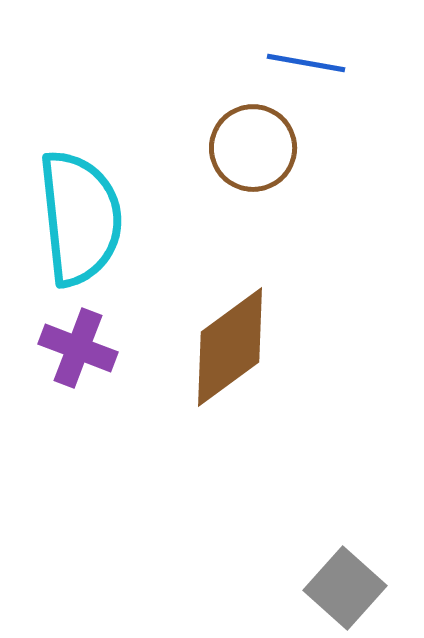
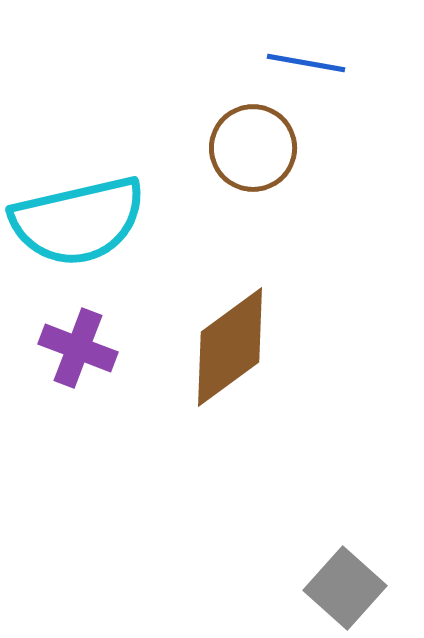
cyan semicircle: moved 2 px left, 3 px down; rotated 83 degrees clockwise
